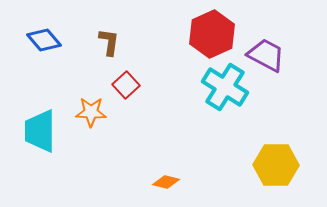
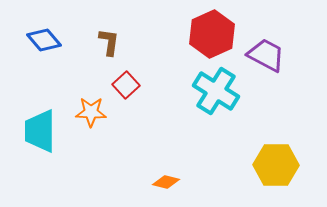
cyan cross: moved 9 px left, 4 px down
